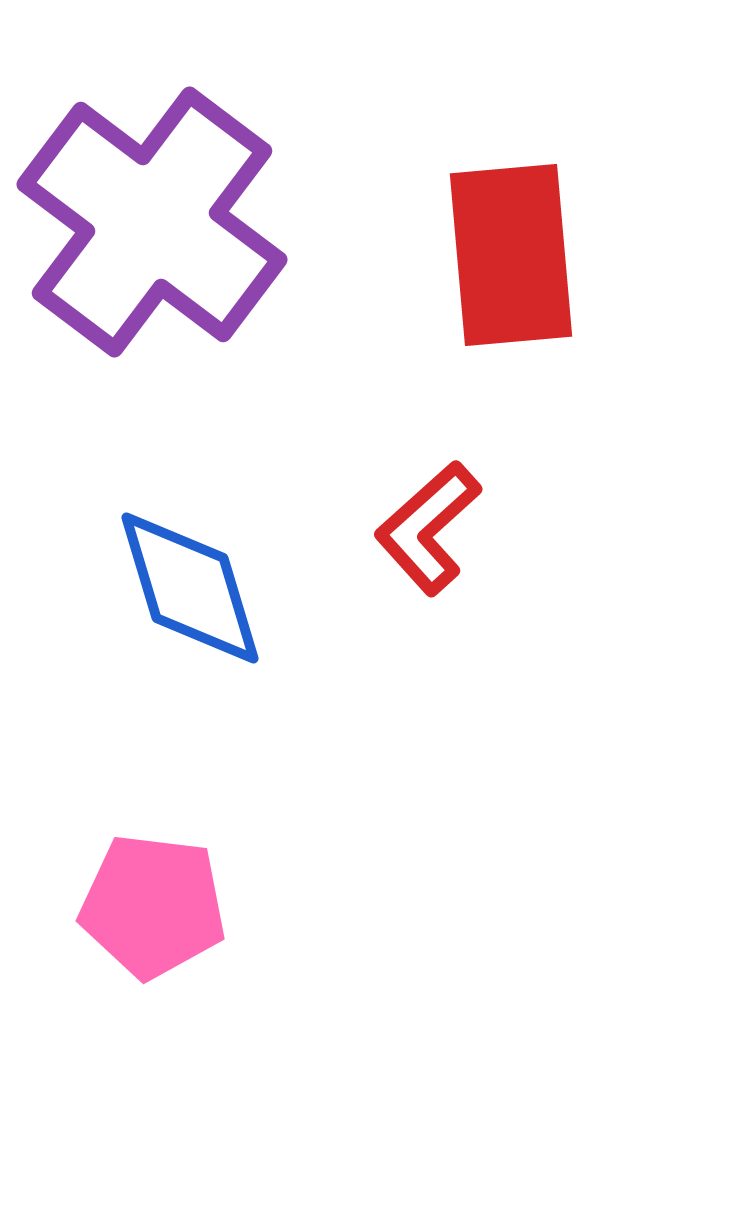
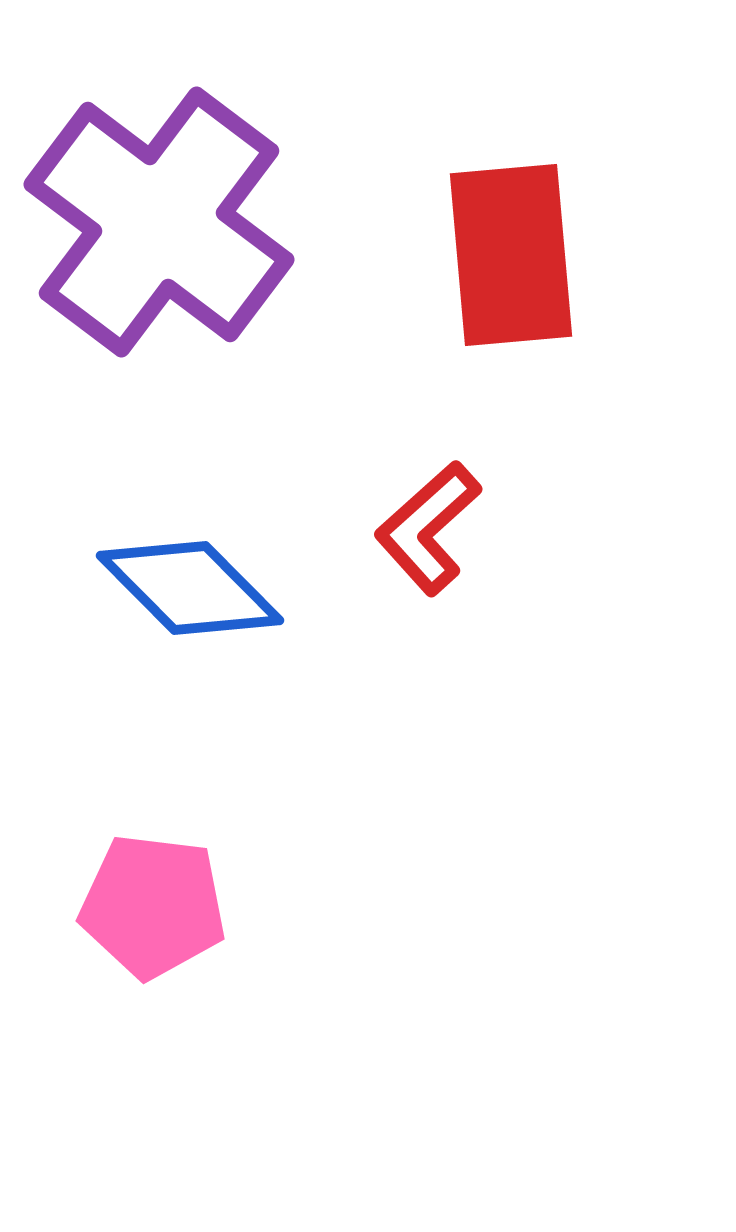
purple cross: moved 7 px right
blue diamond: rotated 28 degrees counterclockwise
